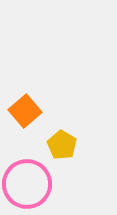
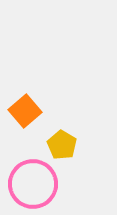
pink circle: moved 6 px right
